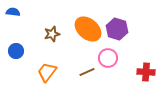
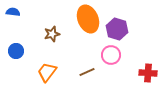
orange ellipse: moved 10 px up; rotated 28 degrees clockwise
pink circle: moved 3 px right, 3 px up
red cross: moved 2 px right, 1 px down
